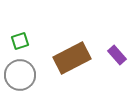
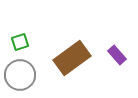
green square: moved 1 px down
brown rectangle: rotated 9 degrees counterclockwise
